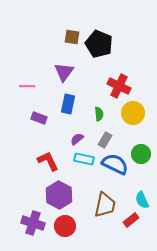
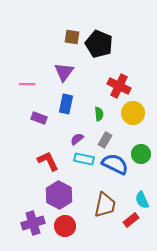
pink line: moved 2 px up
blue rectangle: moved 2 px left
purple cross: rotated 35 degrees counterclockwise
